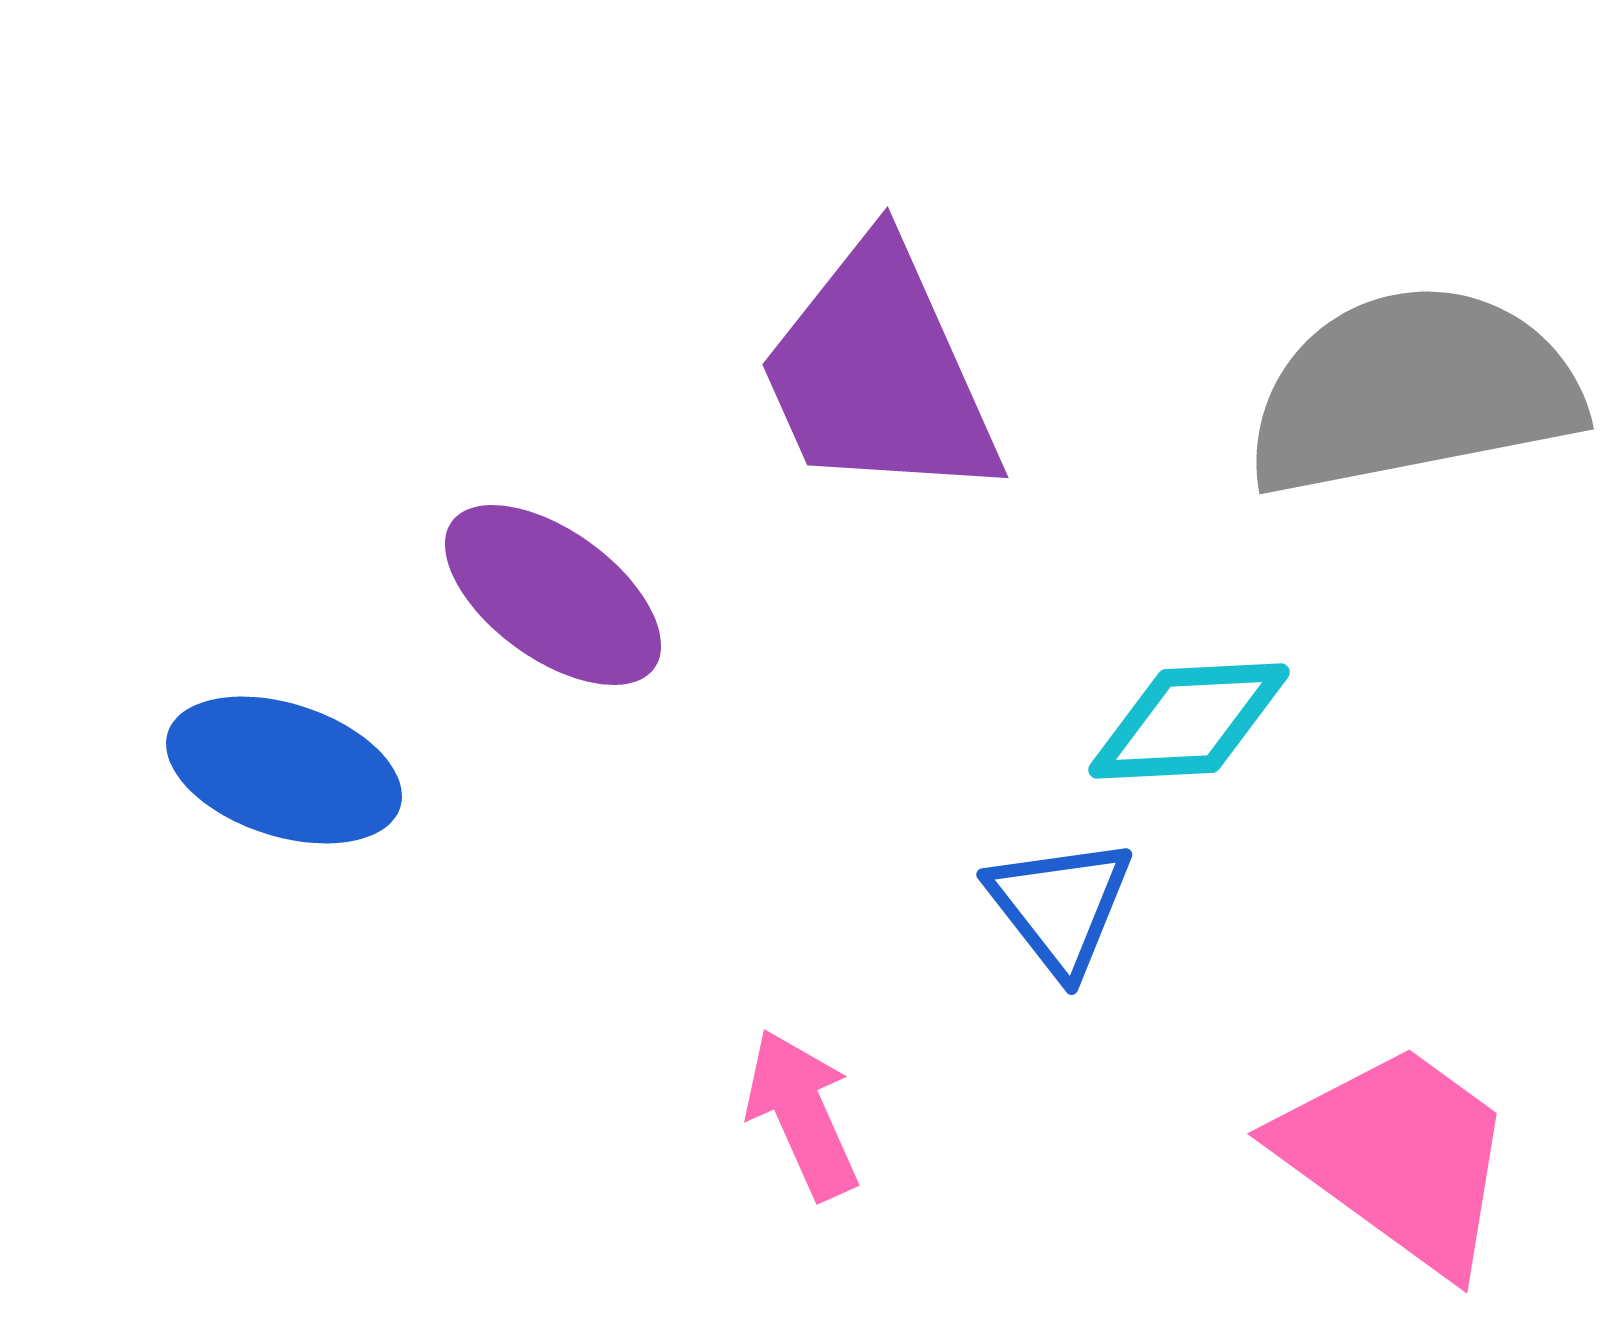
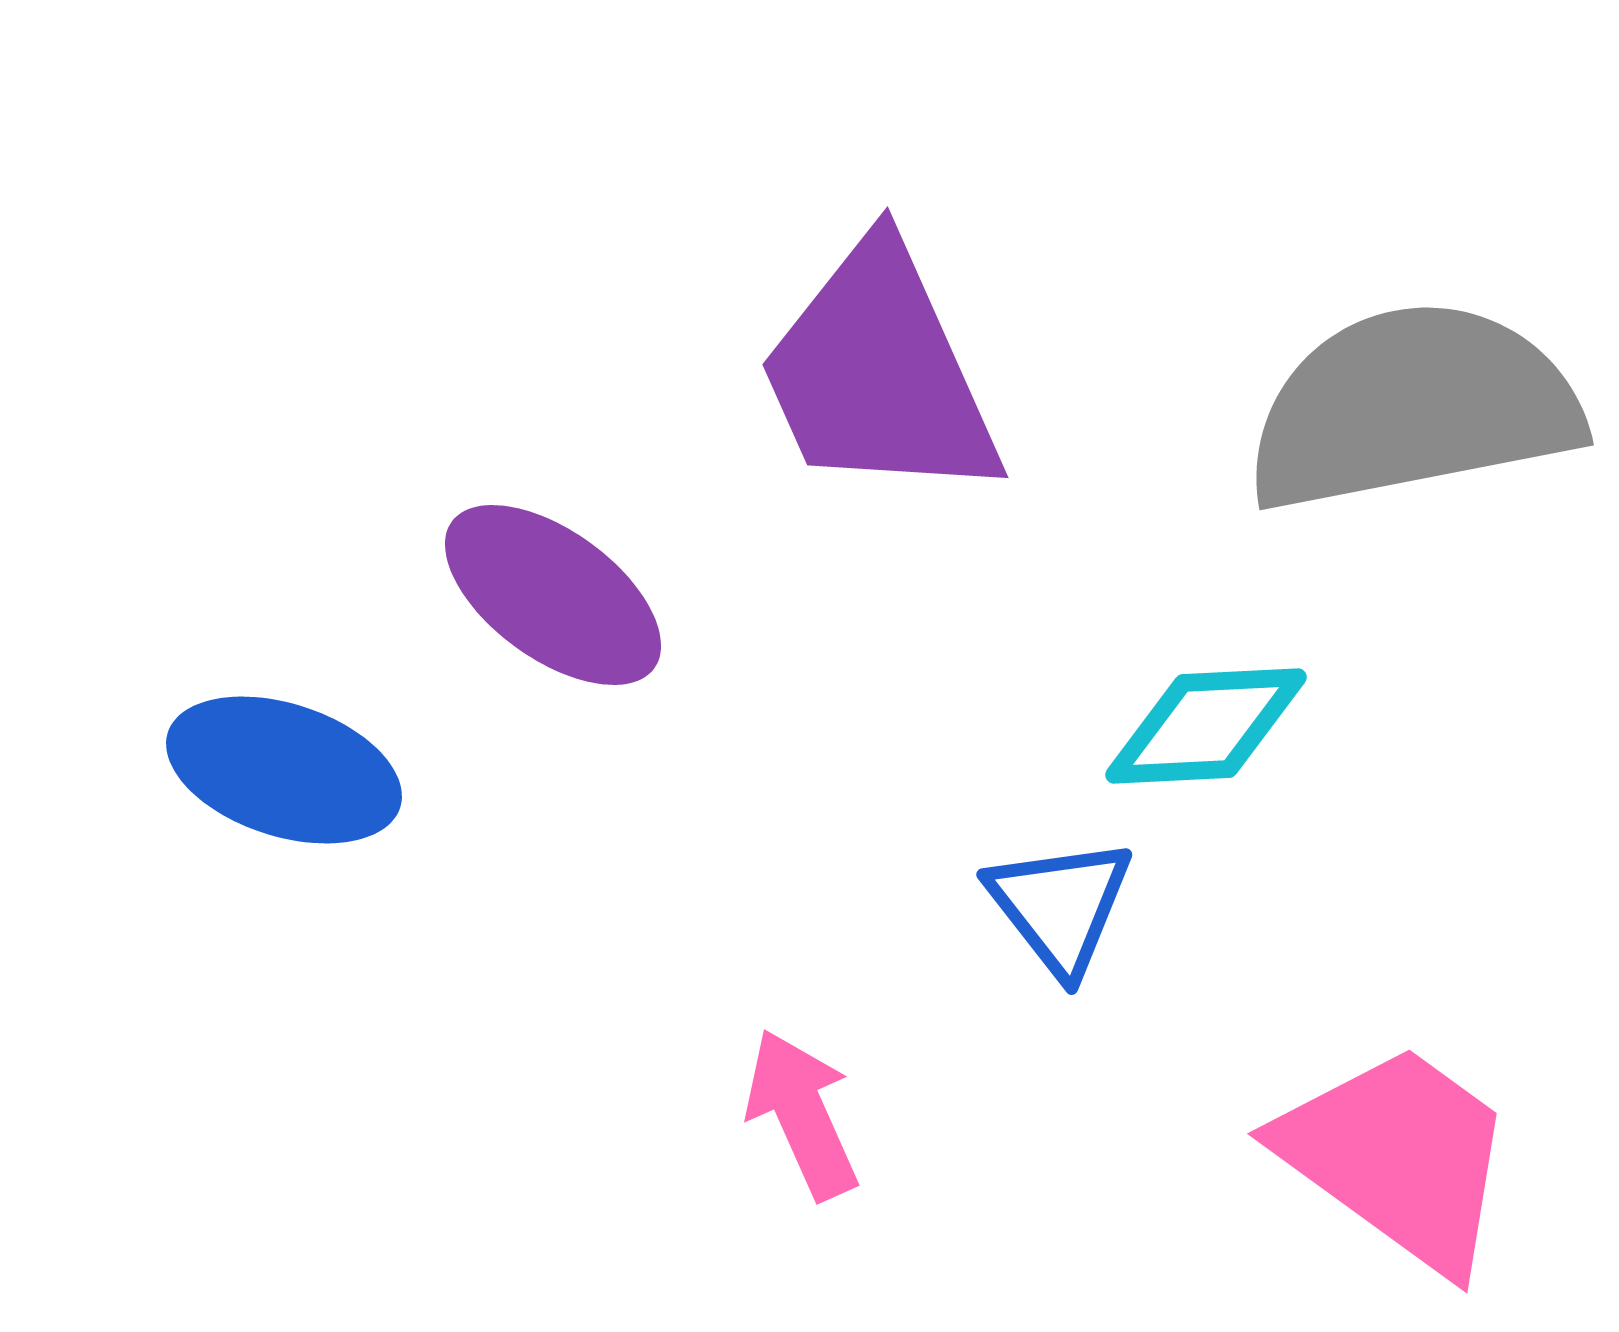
gray semicircle: moved 16 px down
cyan diamond: moved 17 px right, 5 px down
